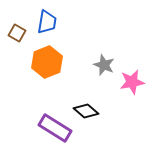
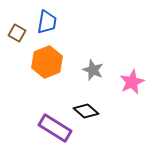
gray star: moved 11 px left, 5 px down
pink star: rotated 15 degrees counterclockwise
